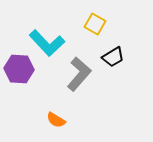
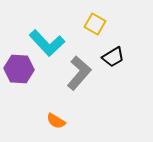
gray L-shape: moved 1 px up
orange semicircle: moved 1 px down
